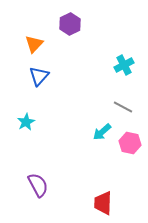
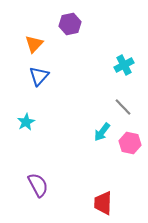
purple hexagon: rotated 15 degrees clockwise
gray line: rotated 18 degrees clockwise
cyan arrow: rotated 12 degrees counterclockwise
